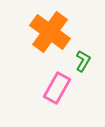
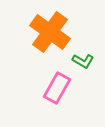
green L-shape: rotated 90 degrees clockwise
